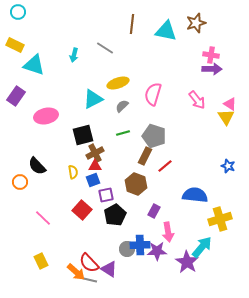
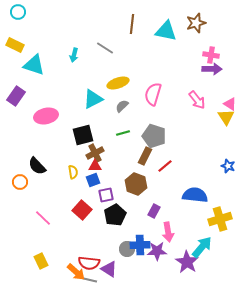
red semicircle at (89, 263): rotated 40 degrees counterclockwise
